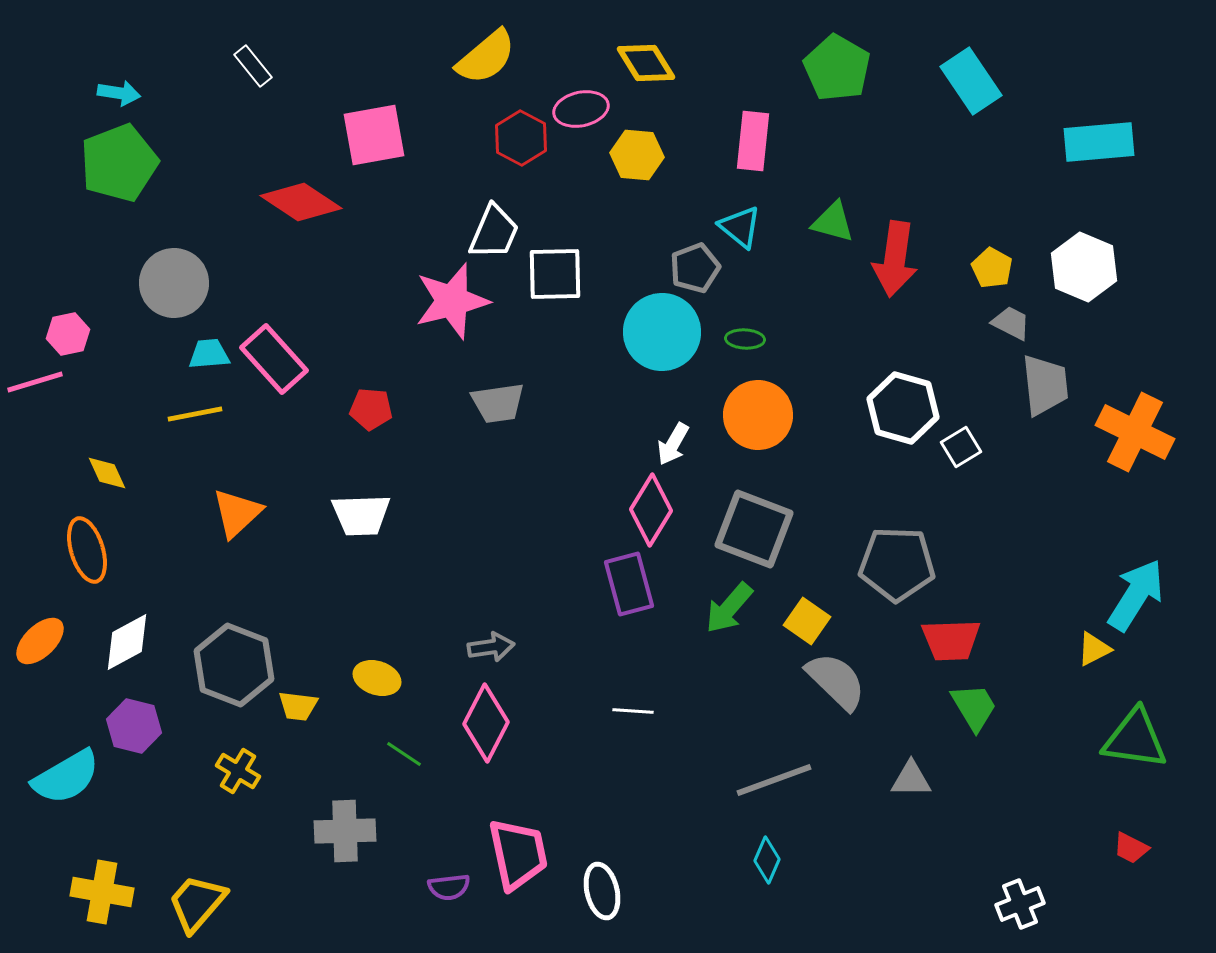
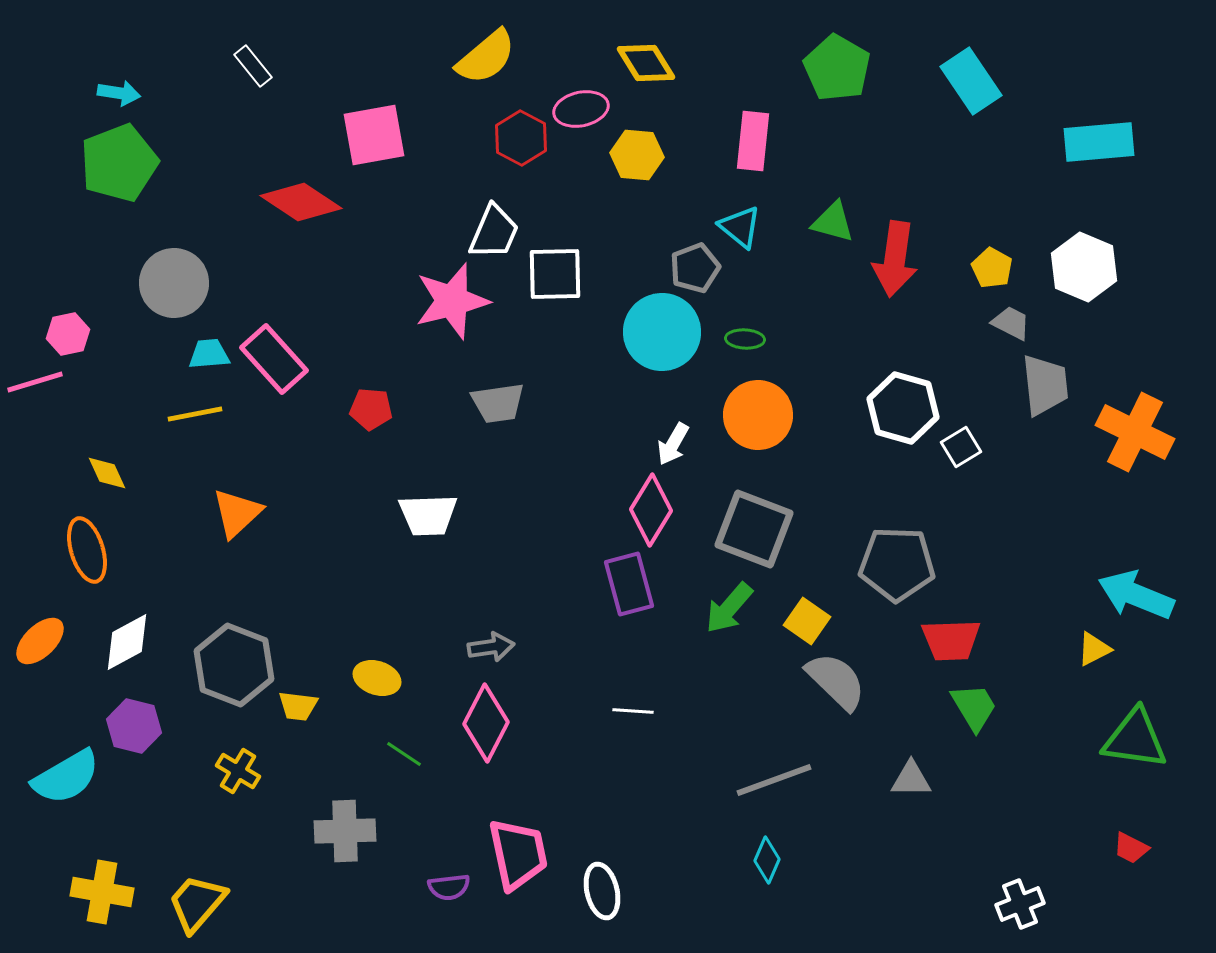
white trapezoid at (361, 515): moved 67 px right
cyan arrow at (1136, 595): rotated 100 degrees counterclockwise
